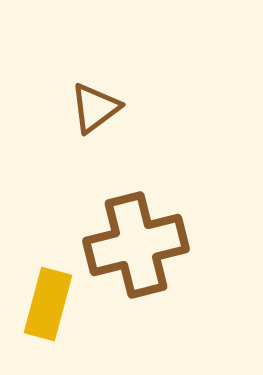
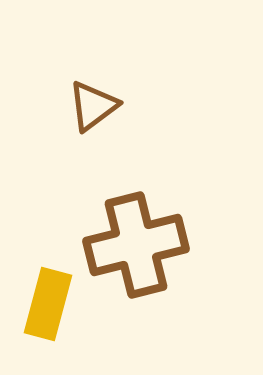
brown triangle: moved 2 px left, 2 px up
